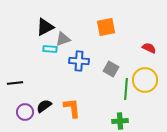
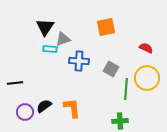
black triangle: rotated 30 degrees counterclockwise
red semicircle: moved 3 px left
yellow circle: moved 2 px right, 2 px up
